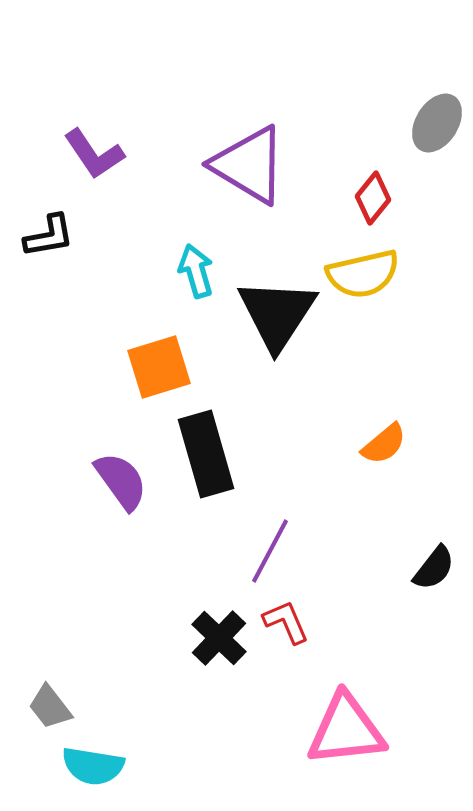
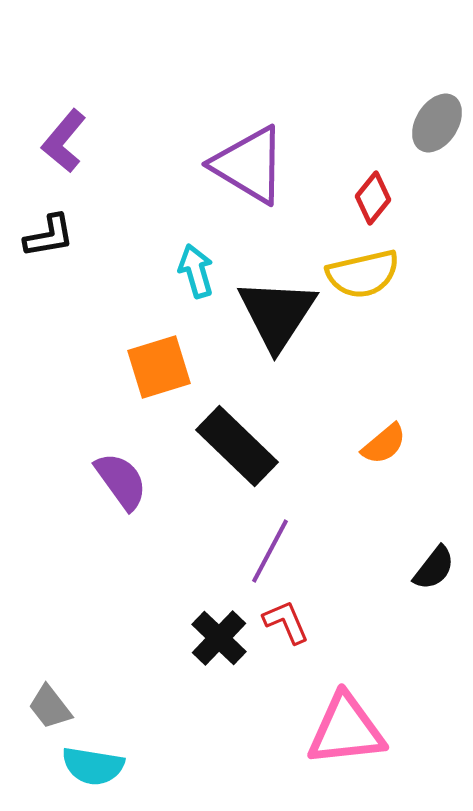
purple L-shape: moved 30 px left, 13 px up; rotated 74 degrees clockwise
black rectangle: moved 31 px right, 8 px up; rotated 30 degrees counterclockwise
